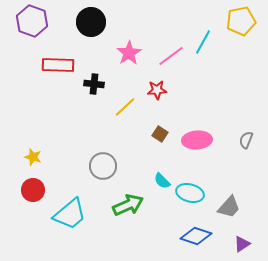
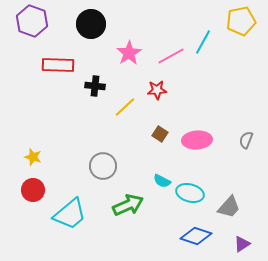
black circle: moved 2 px down
pink line: rotated 8 degrees clockwise
black cross: moved 1 px right, 2 px down
cyan semicircle: rotated 18 degrees counterclockwise
